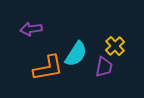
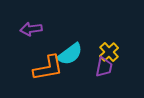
yellow cross: moved 6 px left, 6 px down
cyan semicircle: moved 6 px left; rotated 20 degrees clockwise
